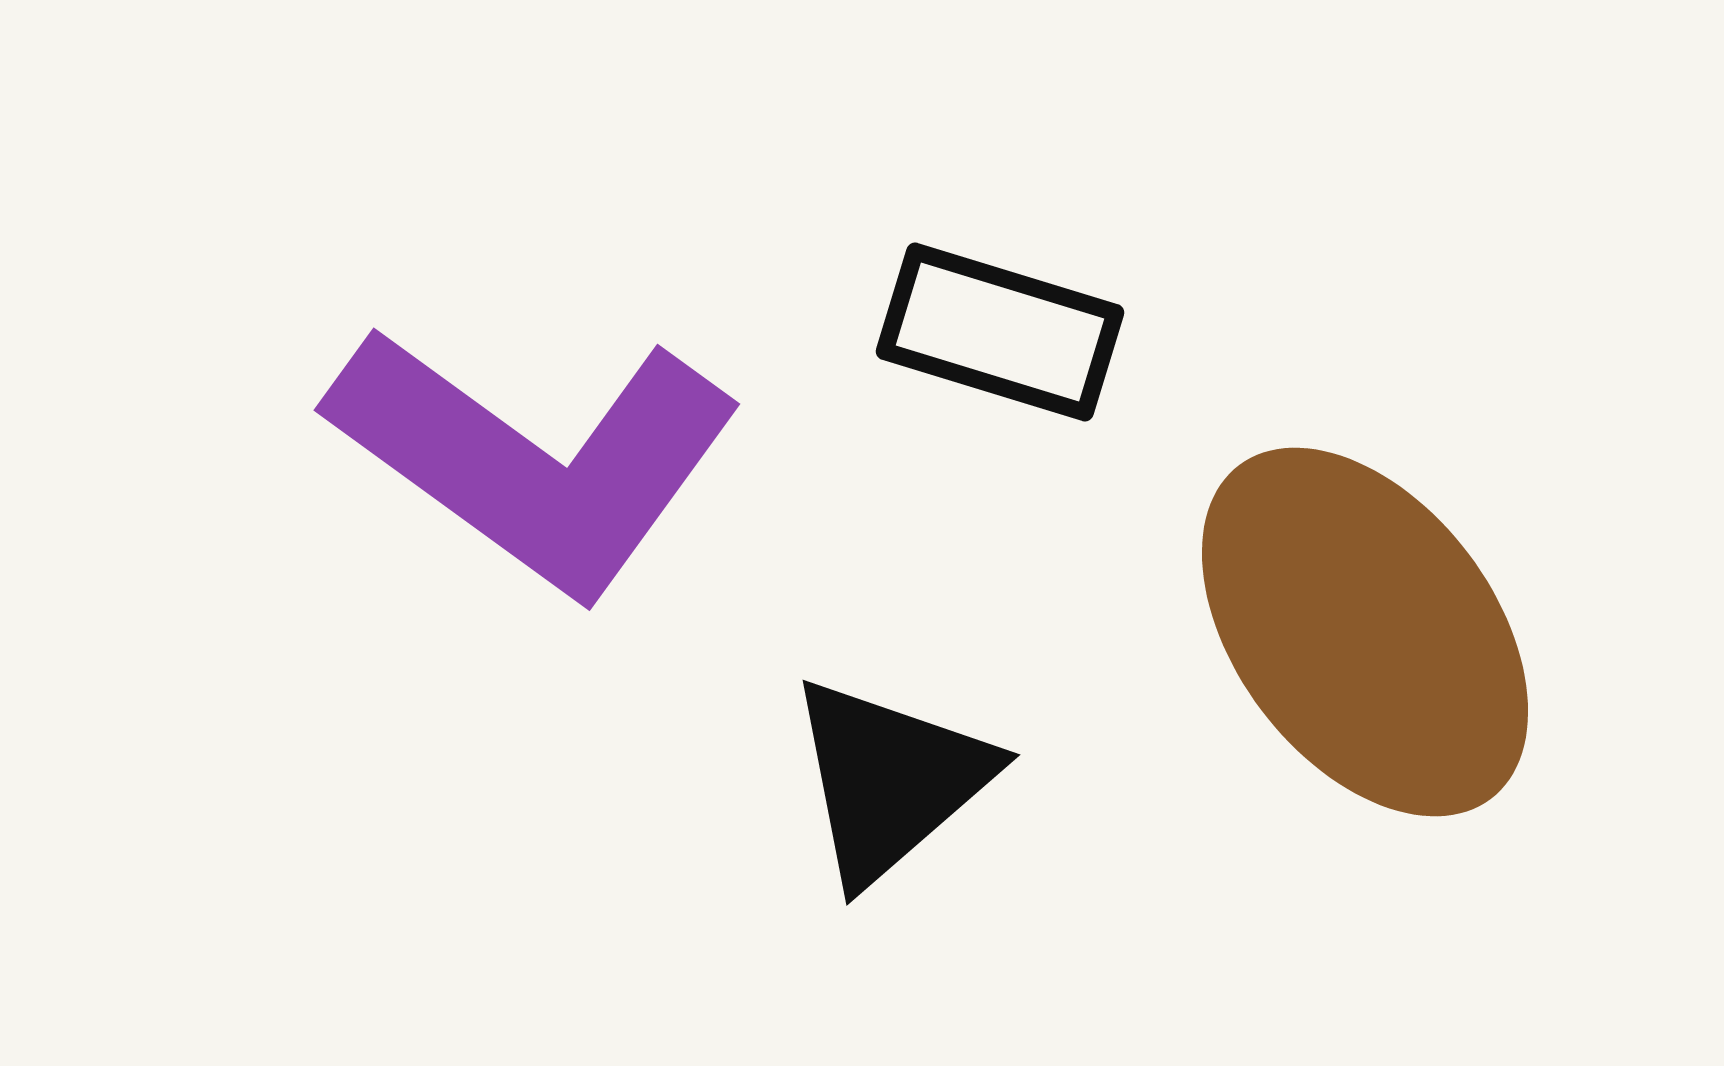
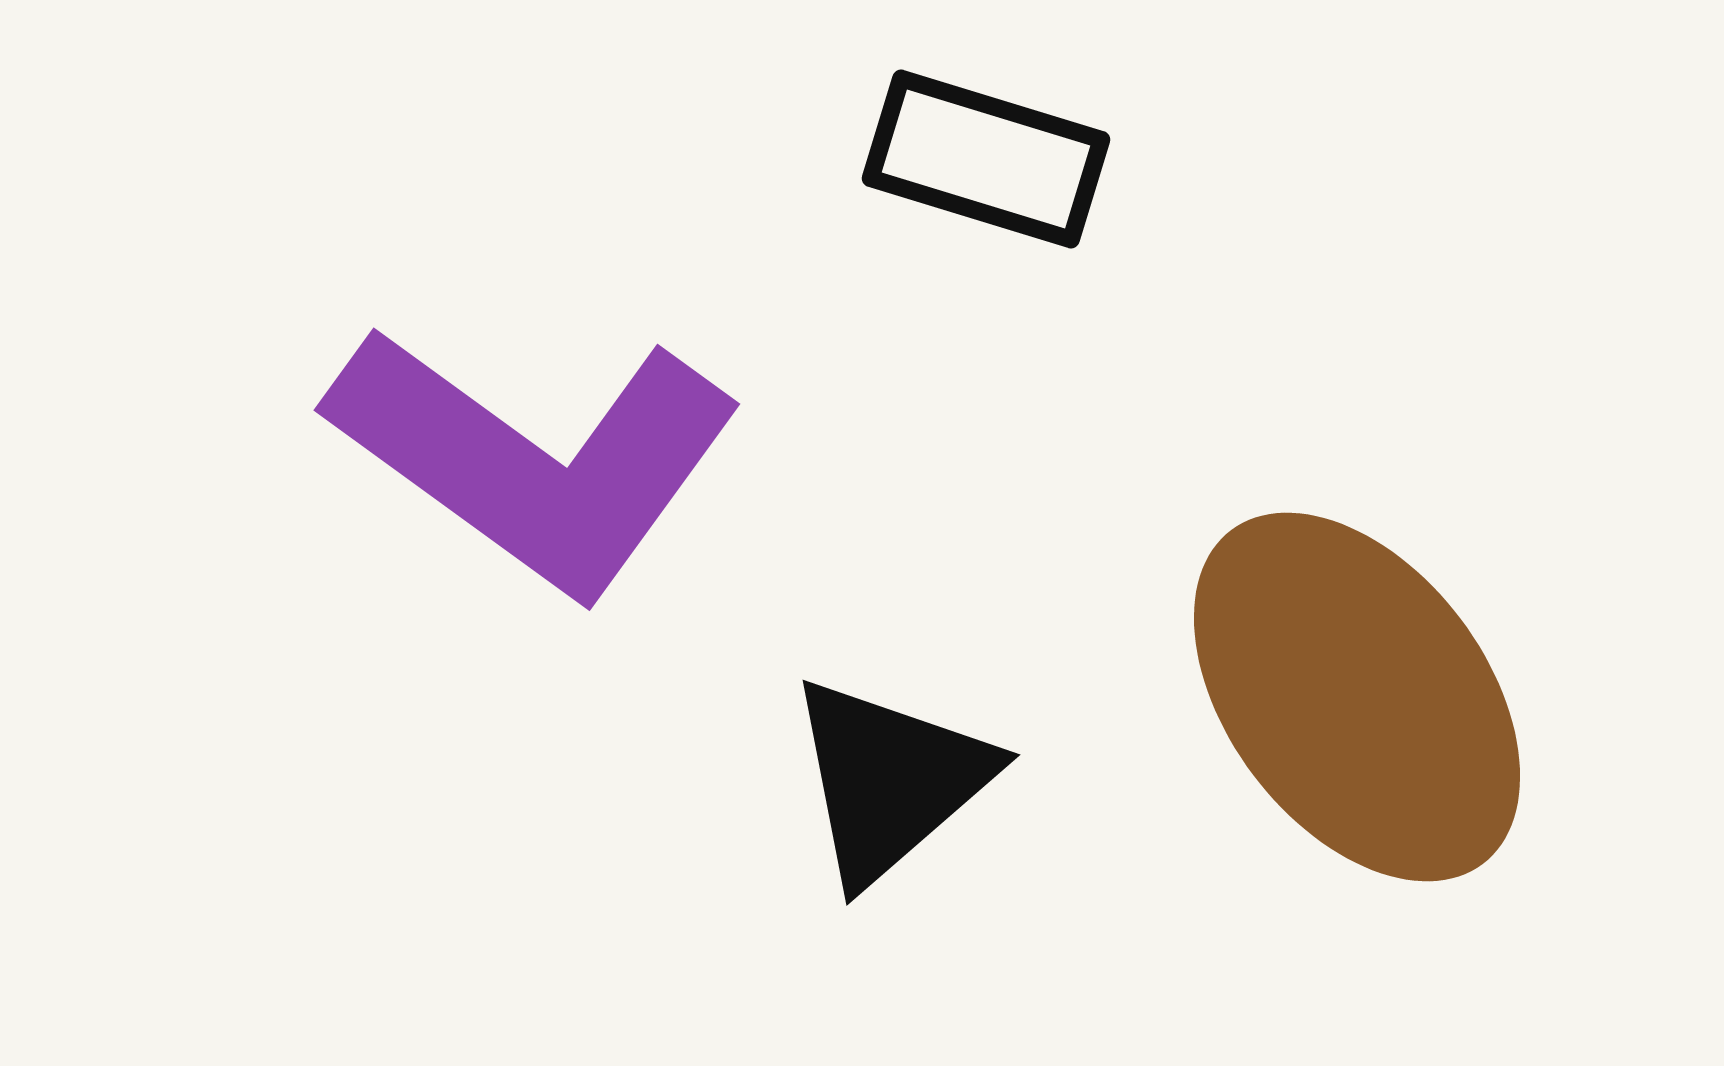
black rectangle: moved 14 px left, 173 px up
brown ellipse: moved 8 px left, 65 px down
